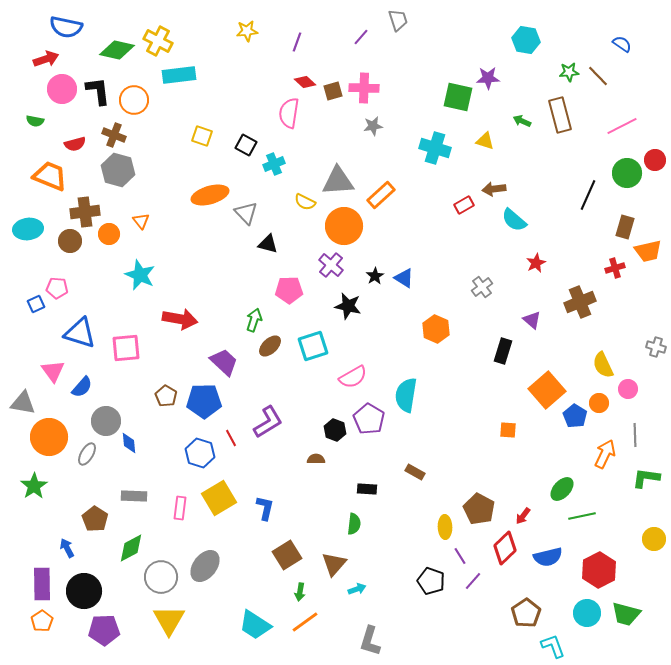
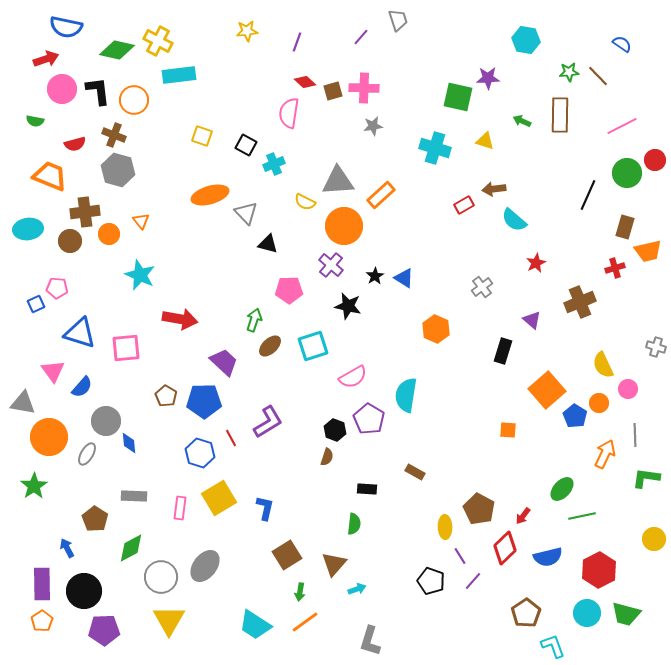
brown rectangle at (560, 115): rotated 16 degrees clockwise
brown semicircle at (316, 459): moved 11 px right, 2 px up; rotated 108 degrees clockwise
